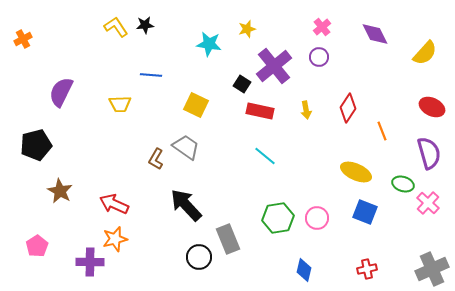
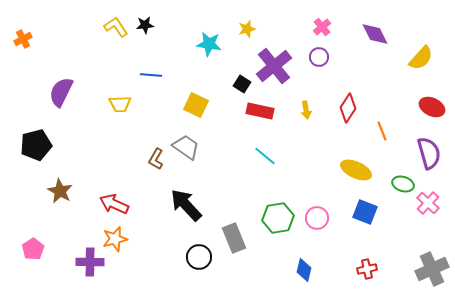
yellow semicircle at (425, 53): moved 4 px left, 5 px down
yellow ellipse at (356, 172): moved 2 px up
gray rectangle at (228, 239): moved 6 px right, 1 px up
pink pentagon at (37, 246): moved 4 px left, 3 px down
